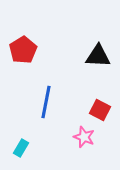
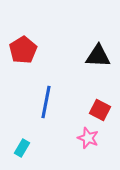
pink star: moved 4 px right, 1 px down
cyan rectangle: moved 1 px right
